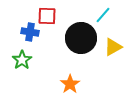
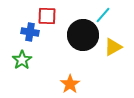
black circle: moved 2 px right, 3 px up
